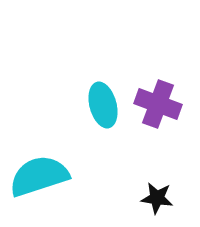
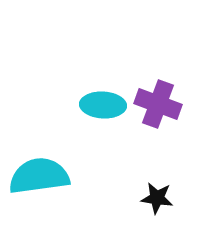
cyan ellipse: rotated 72 degrees counterclockwise
cyan semicircle: rotated 10 degrees clockwise
